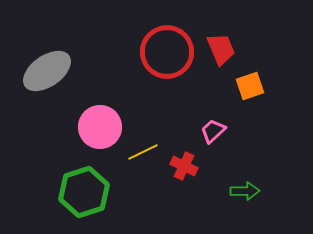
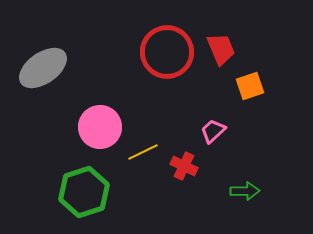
gray ellipse: moved 4 px left, 3 px up
